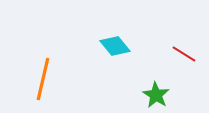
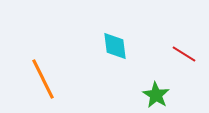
cyan diamond: rotated 32 degrees clockwise
orange line: rotated 39 degrees counterclockwise
